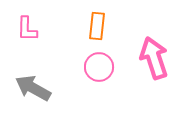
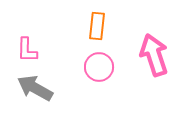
pink L-shape: moved 21 px down
pink arrow: moved 3 px up
gray arrow: moved 2 px right
